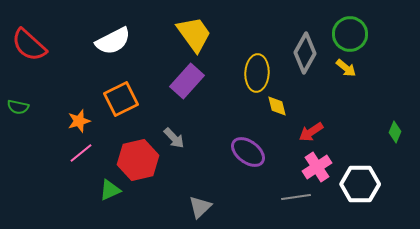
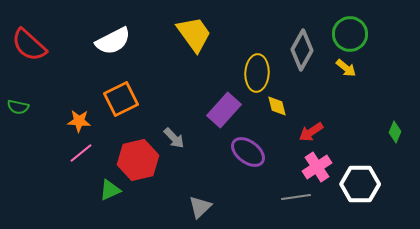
gray diamond: moved 3 px left, 3 px up
purple rectangle: moved 37 px right, 29 px down
orange star: rotated 20 degrees clockwise
